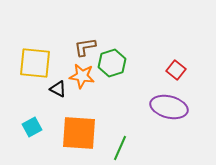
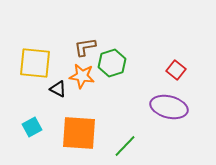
green line: moved 5 px right, 2 px up; rotated 20 degrees clockwise
